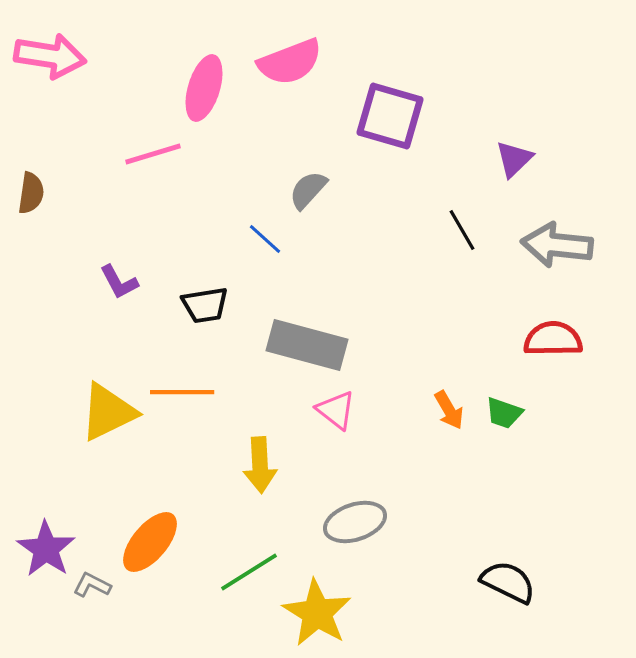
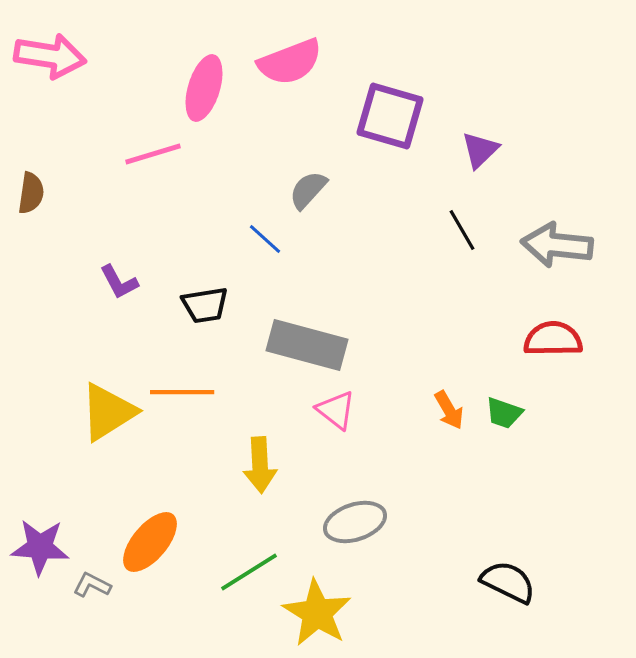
purple triangle: moved 34 px left, 9 px up
yellow triangle: rotated 6 degrees counterclockwise
purple star: moved 6 px left, 2 px up; rotated 30 degrees counterclockwise
